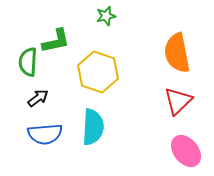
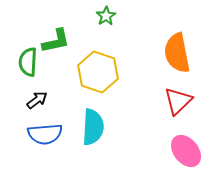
green star: rotated 18 degrees counterclockwise
black arrow: moved 1 px left, 2 px down
